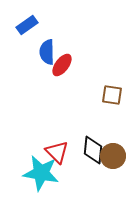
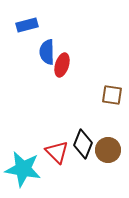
blue rectangle: rotated 20 degrees clockwise
red ellipse: rotated 20 degrees counterclockwise
black diamond: moved 10 px left, 6 px up; rotated 16 degrees clockwise
brown circle: moved 5 px left, 6 px up
cyan star: moved 18 px left, 4 px up
